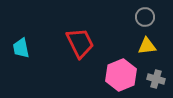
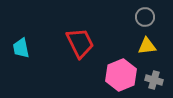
gray cross: moved 2 px left, 1 px down
